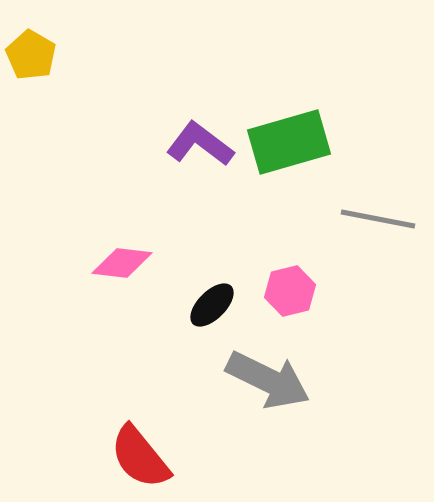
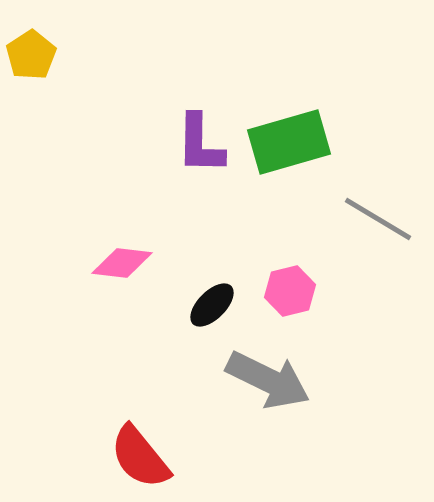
yellow pentagon: rotated 9 degrees clockwise
purple L-shape: rotated 126 degrees counterclockwise
gray line: rotated 20 degrees clockwise
